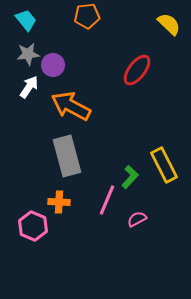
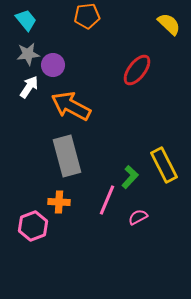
pink semicircle: moved 1 px right, 2 px up
pink hexagon: rotated 16 degrees clockwise
